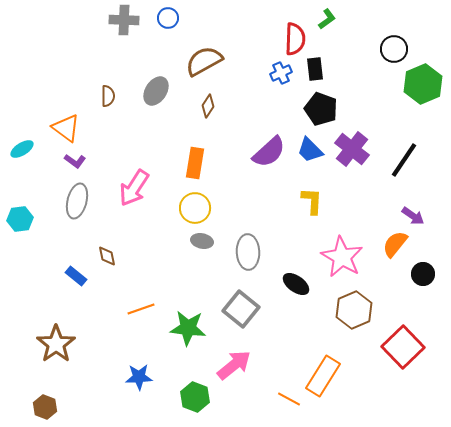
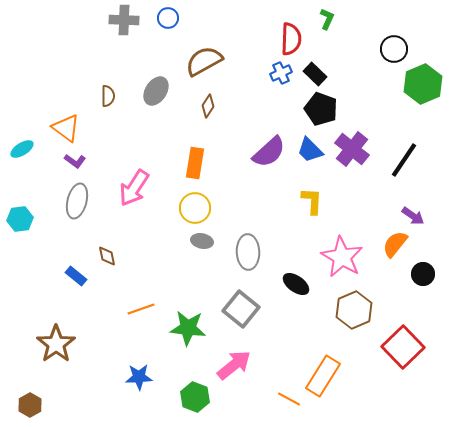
green L-shape at (327, 19): rotated 30 degrees counterclockwise
red semicircle at (295, 39): moved 4 px left
black rectangle at (315, 69): moved 5 px down; rotated 40 degrees counterclockwise
brown hexagon at (45, 407): moved 15 px left, 2 px up; rotated 10 degrees clockwise
